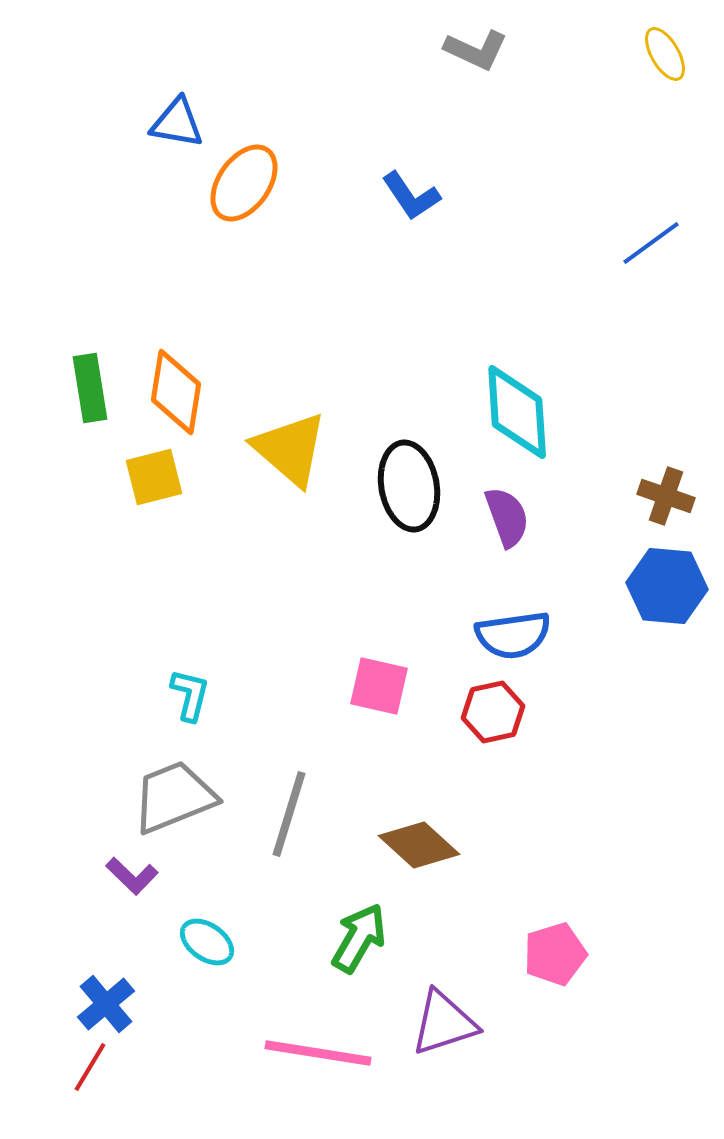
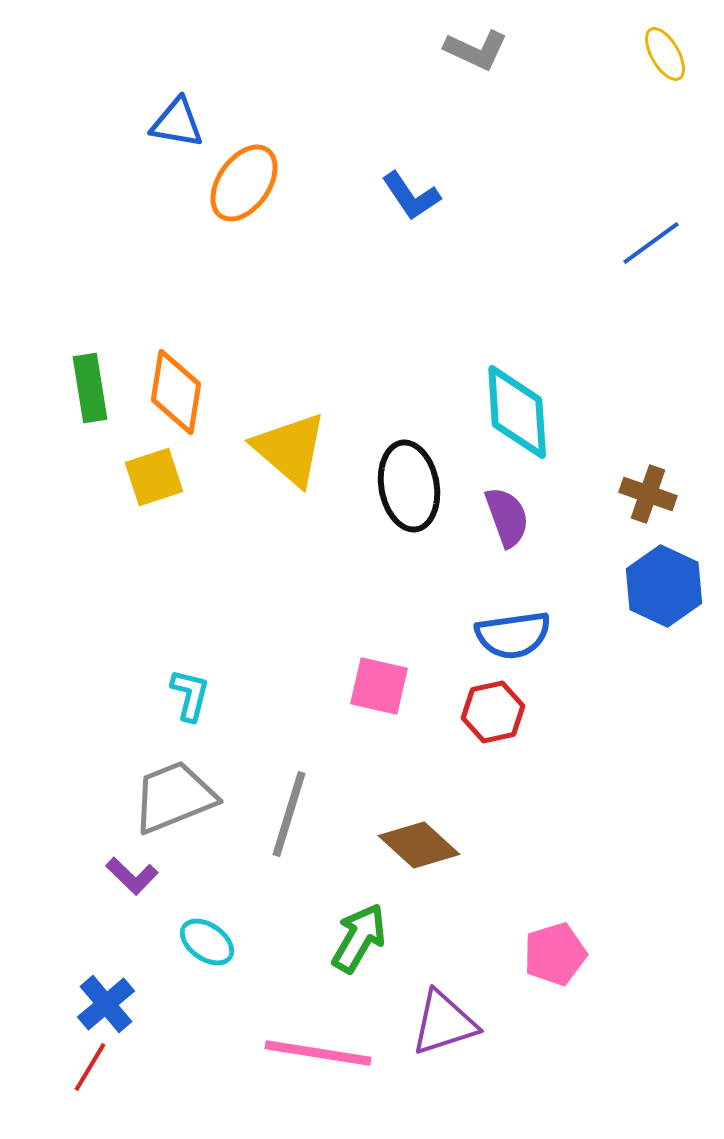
yellow square: rotated 4 degrees counterclockwise
brown cross: moved 18 px left, 2 px up
blue hexagon: moved 3 px left; rotated 20 degrees clockwise
